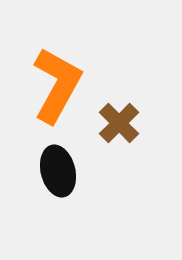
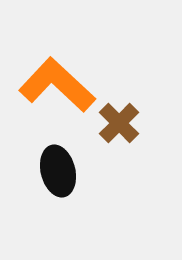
orange L-shape: rotated 76 degrees counterclockwise
